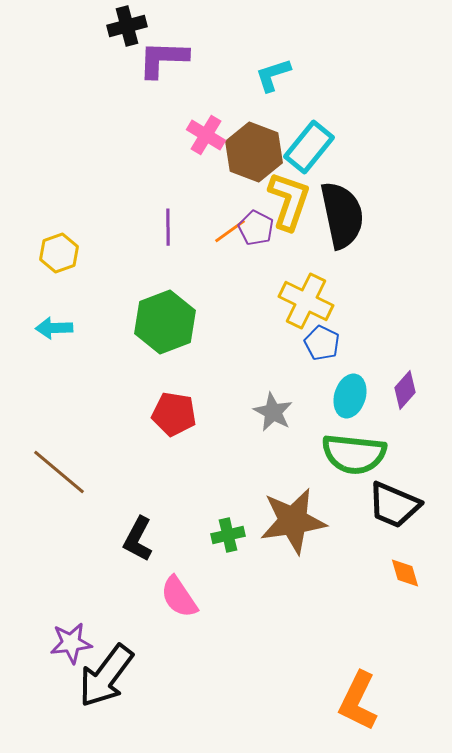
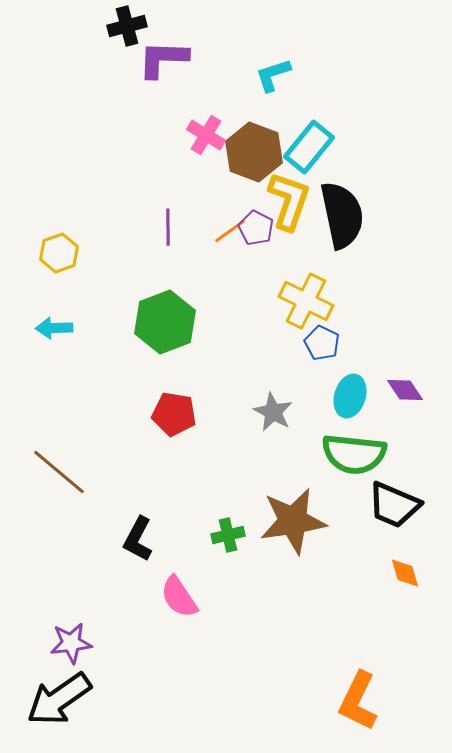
purple diamond: rotated 75 degrees counterclockwise
black arrow: moved 47 px left, 23 px down; rotated 18 degrees clockwise
